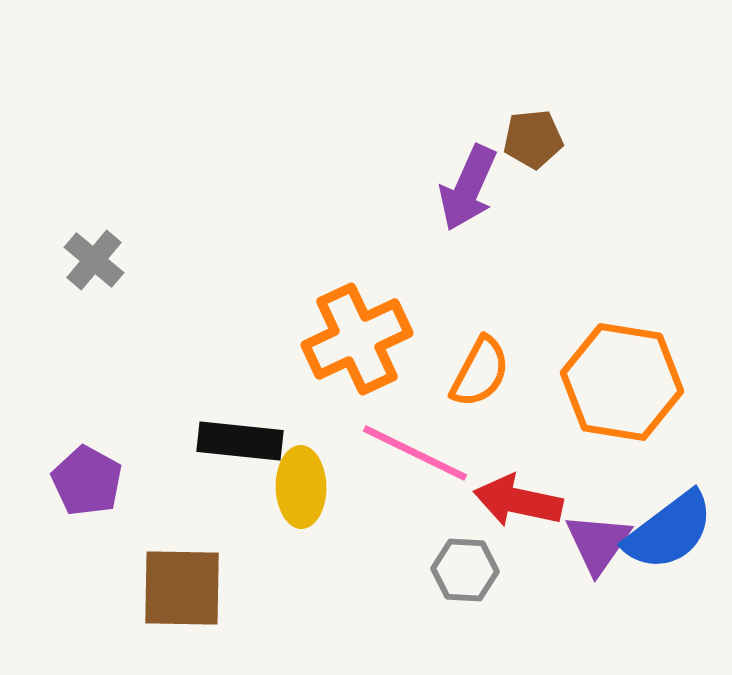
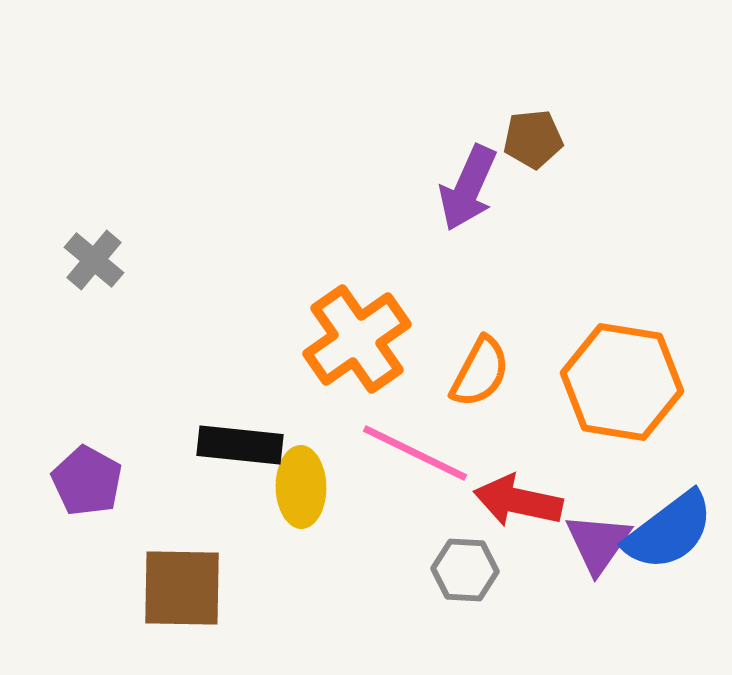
orange cross: rotated 10 degrees counterclockwise
black rectangle: moved 4 px down
